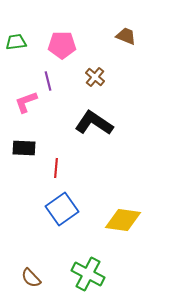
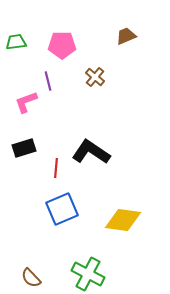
brown trapezoid: rotated 45 degrees counterclockwise
black L-shape: moved 3 px left, 29 px down
black rectangle: rotated 20 degrees counterclockwise
blue square: rotated 12 degrees clockwise
